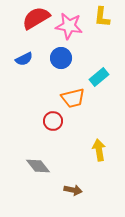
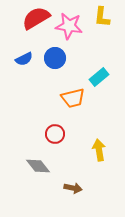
blue circle: moved 6 px left
red circle: moved 2 px right, 13 px down
brown arrow: moved 2 px up
